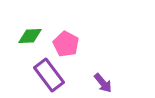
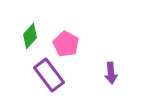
green diamond: rotated 45 degrees counterclockwise
purple arrow: moved 8 px right, 10 px up; rotated 35 degrees clockwise
